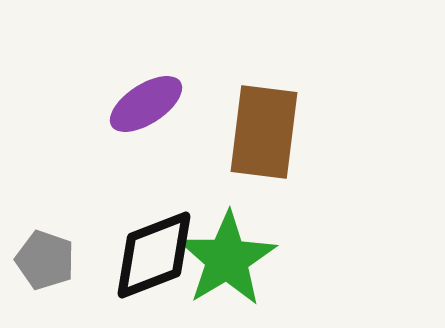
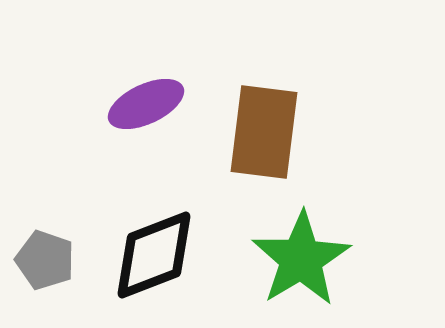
purple ellipse: rotated 8 degrees clockwise
green star: moved 74 px right
